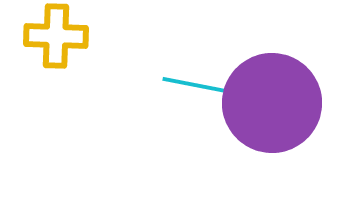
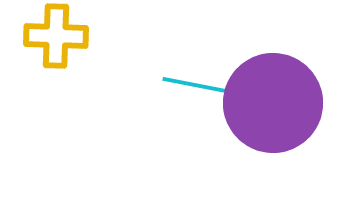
purple circle: moved 1 px right
